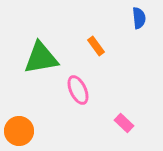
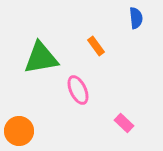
blue semicircle: moved 3 px left
